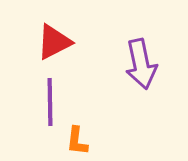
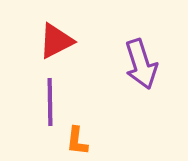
red triangle: moved 2 px right, 1 px up
purple arrow: rotated 6 degrees counterclockwise
